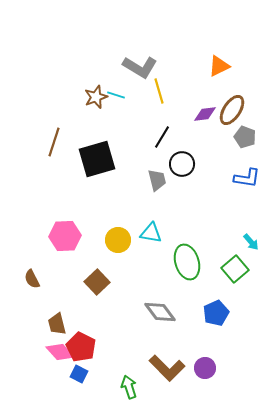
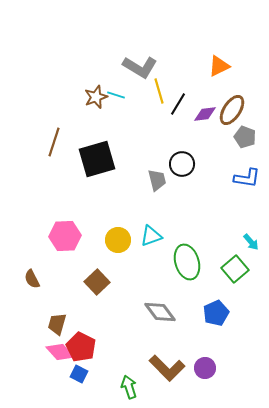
black line: moved 16 px right, 33 px up
cyan triangle: moved 3 px down; rotated 30 degrees counterclockwise
brown trapezoid: rotated 30 degrees clockwise
